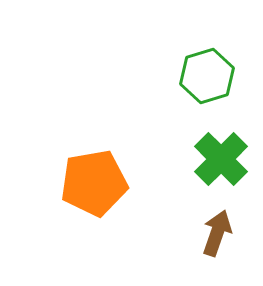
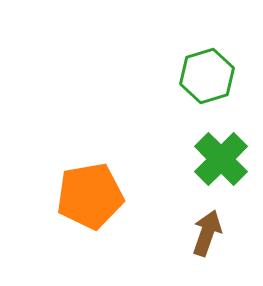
orange pentagon: moved 4 px left, 13 px down
brown arrow: moved 10 px left
